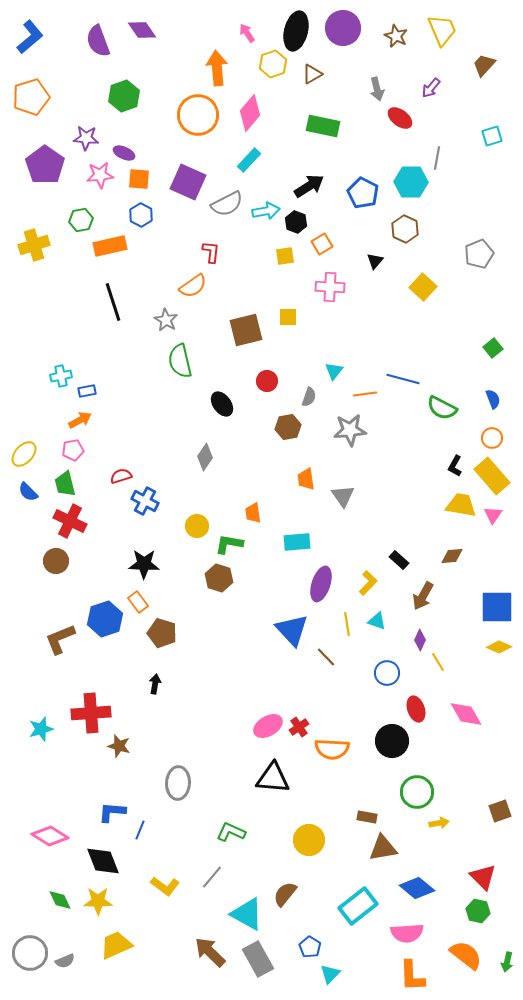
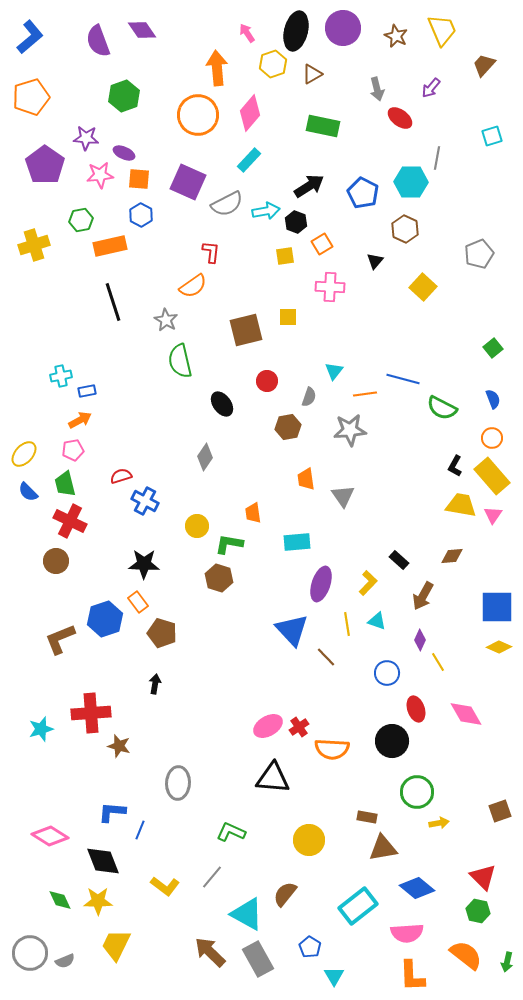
yellow trapezoid at (116, 945): rotated 40 degrees counterclockwise
cyan triangle at (330, 974): moved 4 px right, 2 px down; rotated 15 degrees counterclockwise
